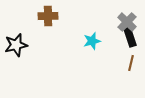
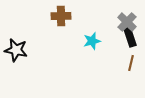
brown cross: moved 13 px right
black star: moved 5 px down; rotated 25 degrees clockwise
